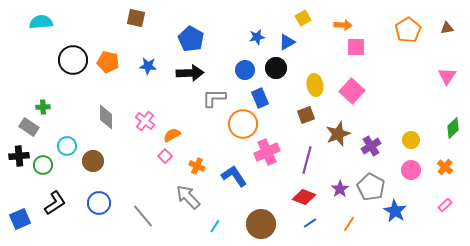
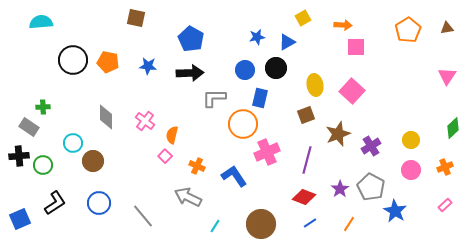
blue rectangle at (260, 98): rotated 36 degrees clockwise
orange semicircle at (172, 135): rotated 48 degrees counterclockwise
cyan circle at (67, 146): moved 6 px right, 3 px up
orange cross at (445, 167): rotated 28 degrees clockwise
gray arrow at (188, 197): rotated 20 degrees counterclockwise
